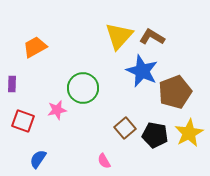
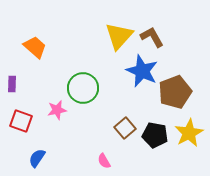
brown L-shape: rotated 30 degrees clockwise
orange trapezoid: rotated 70 degrees clockwise
red square: moved 2 px left
blue semicircle: moved 1 px left, 1 px up
